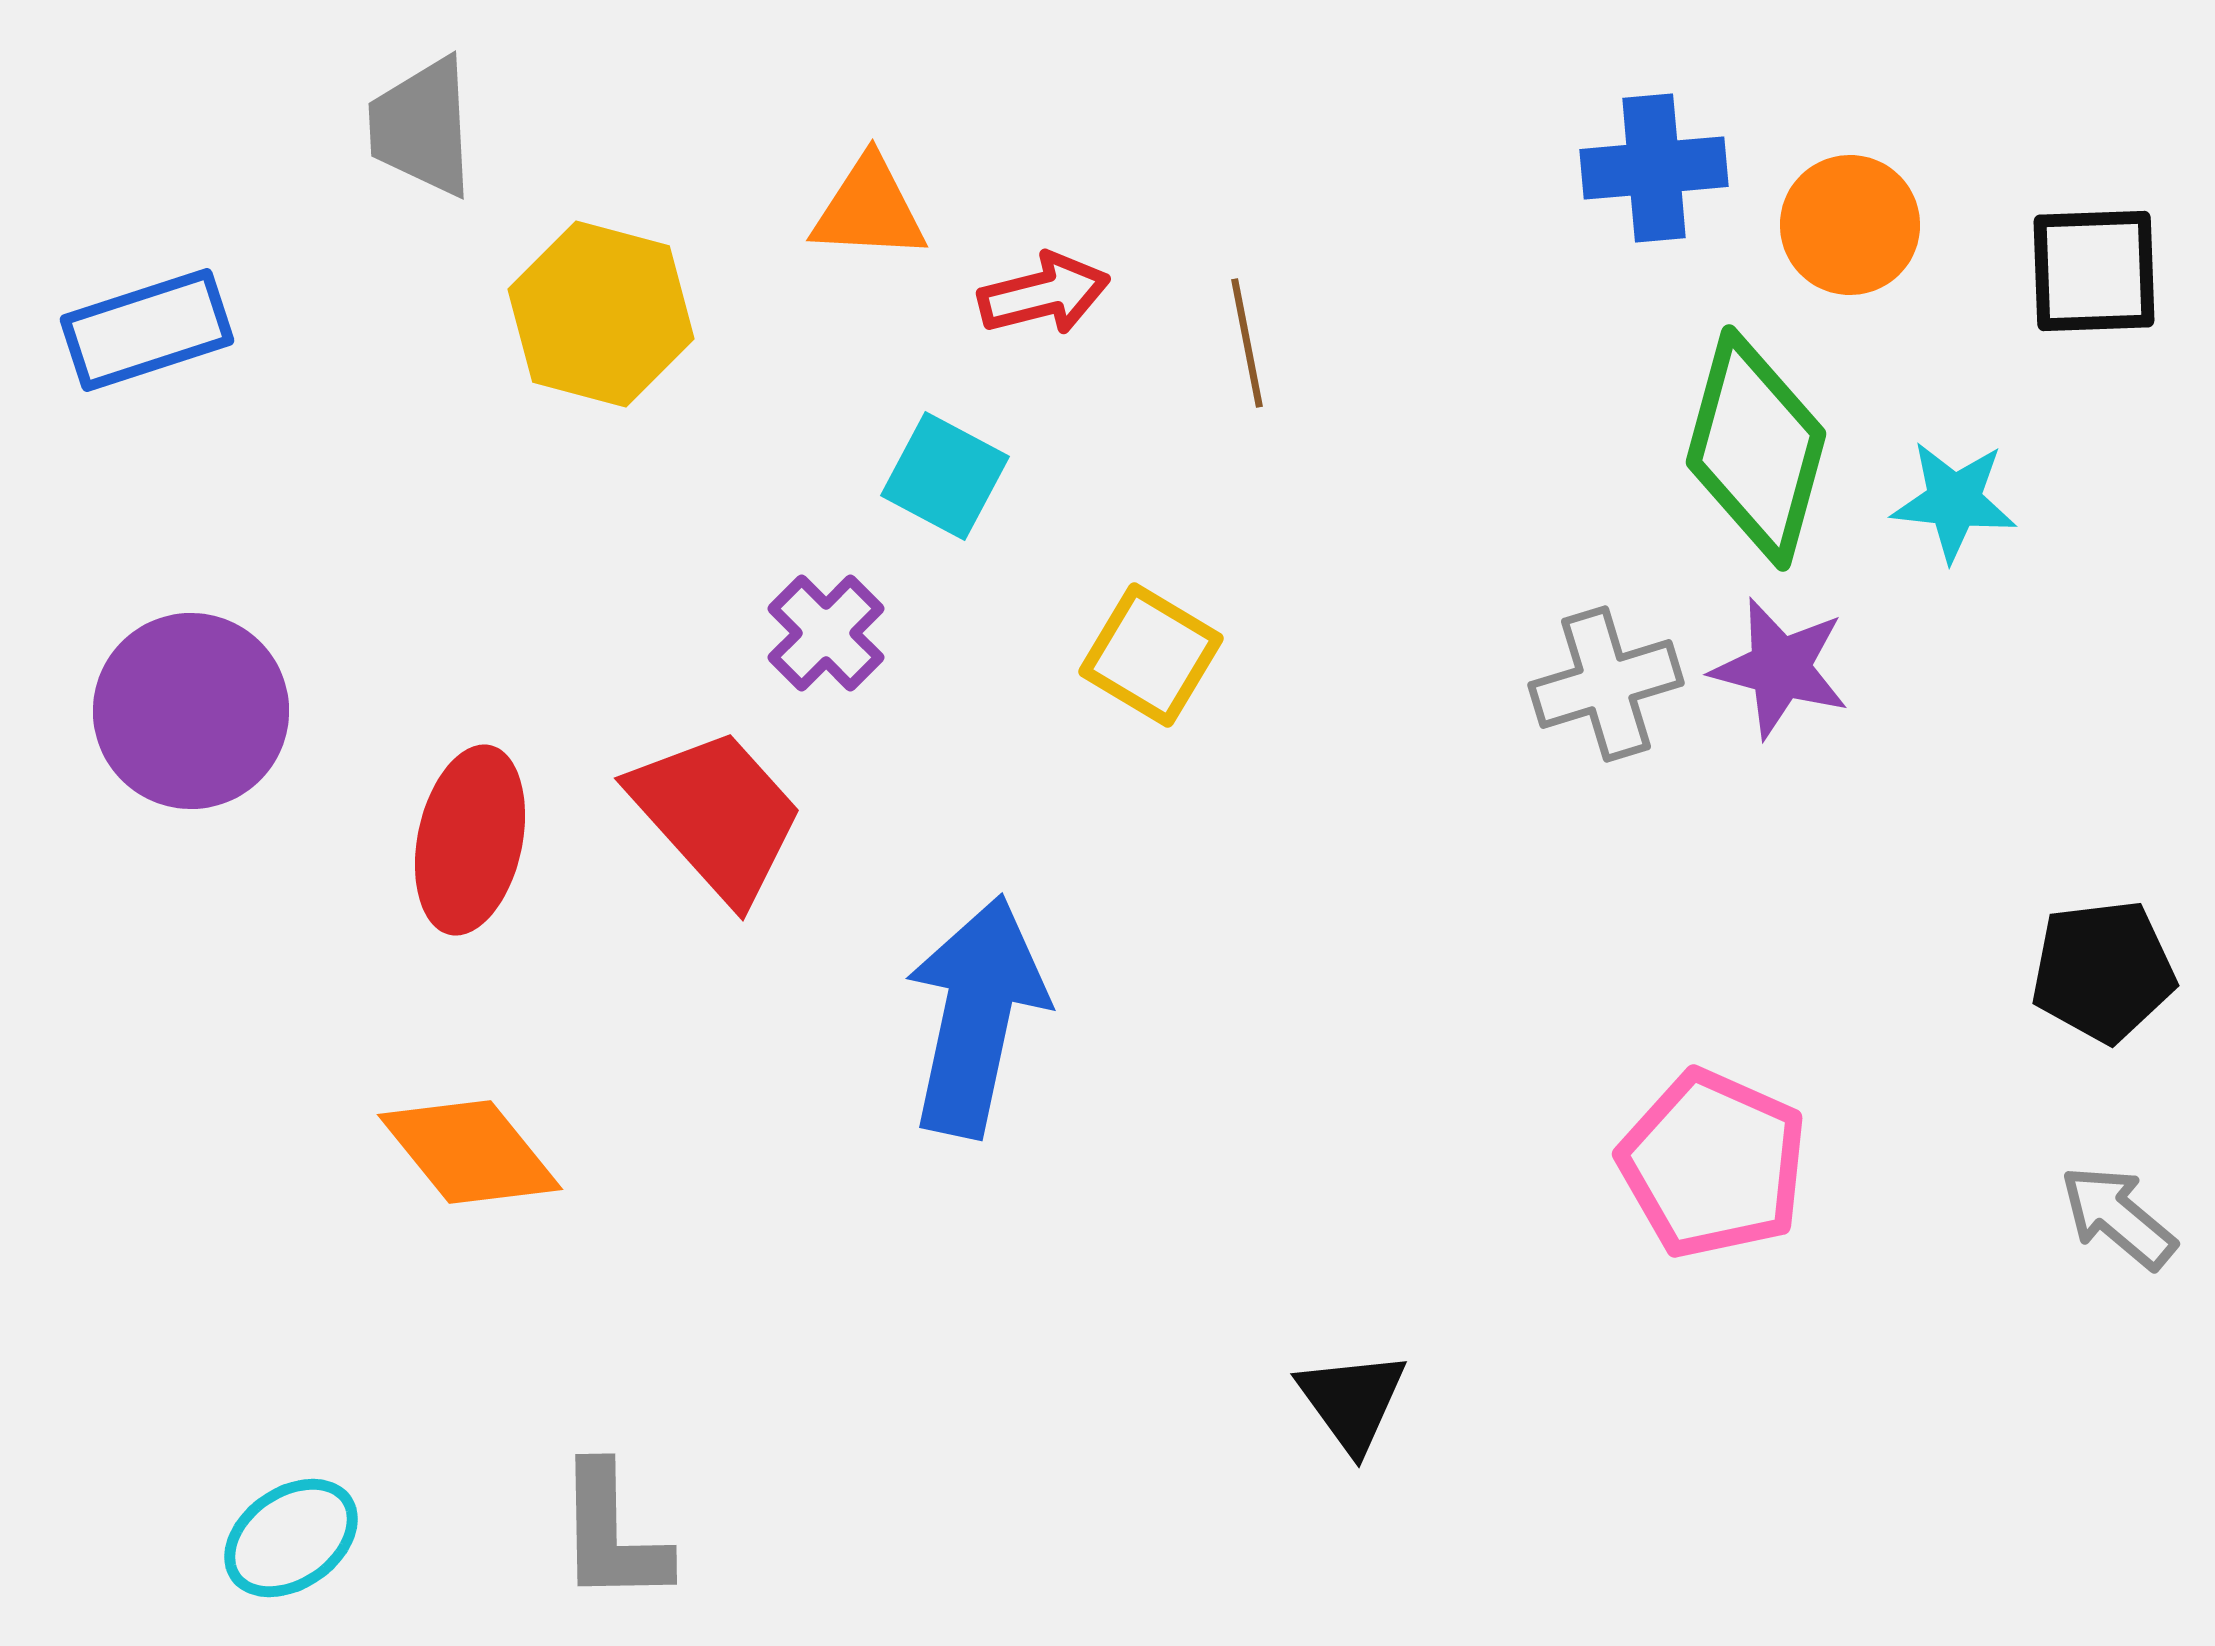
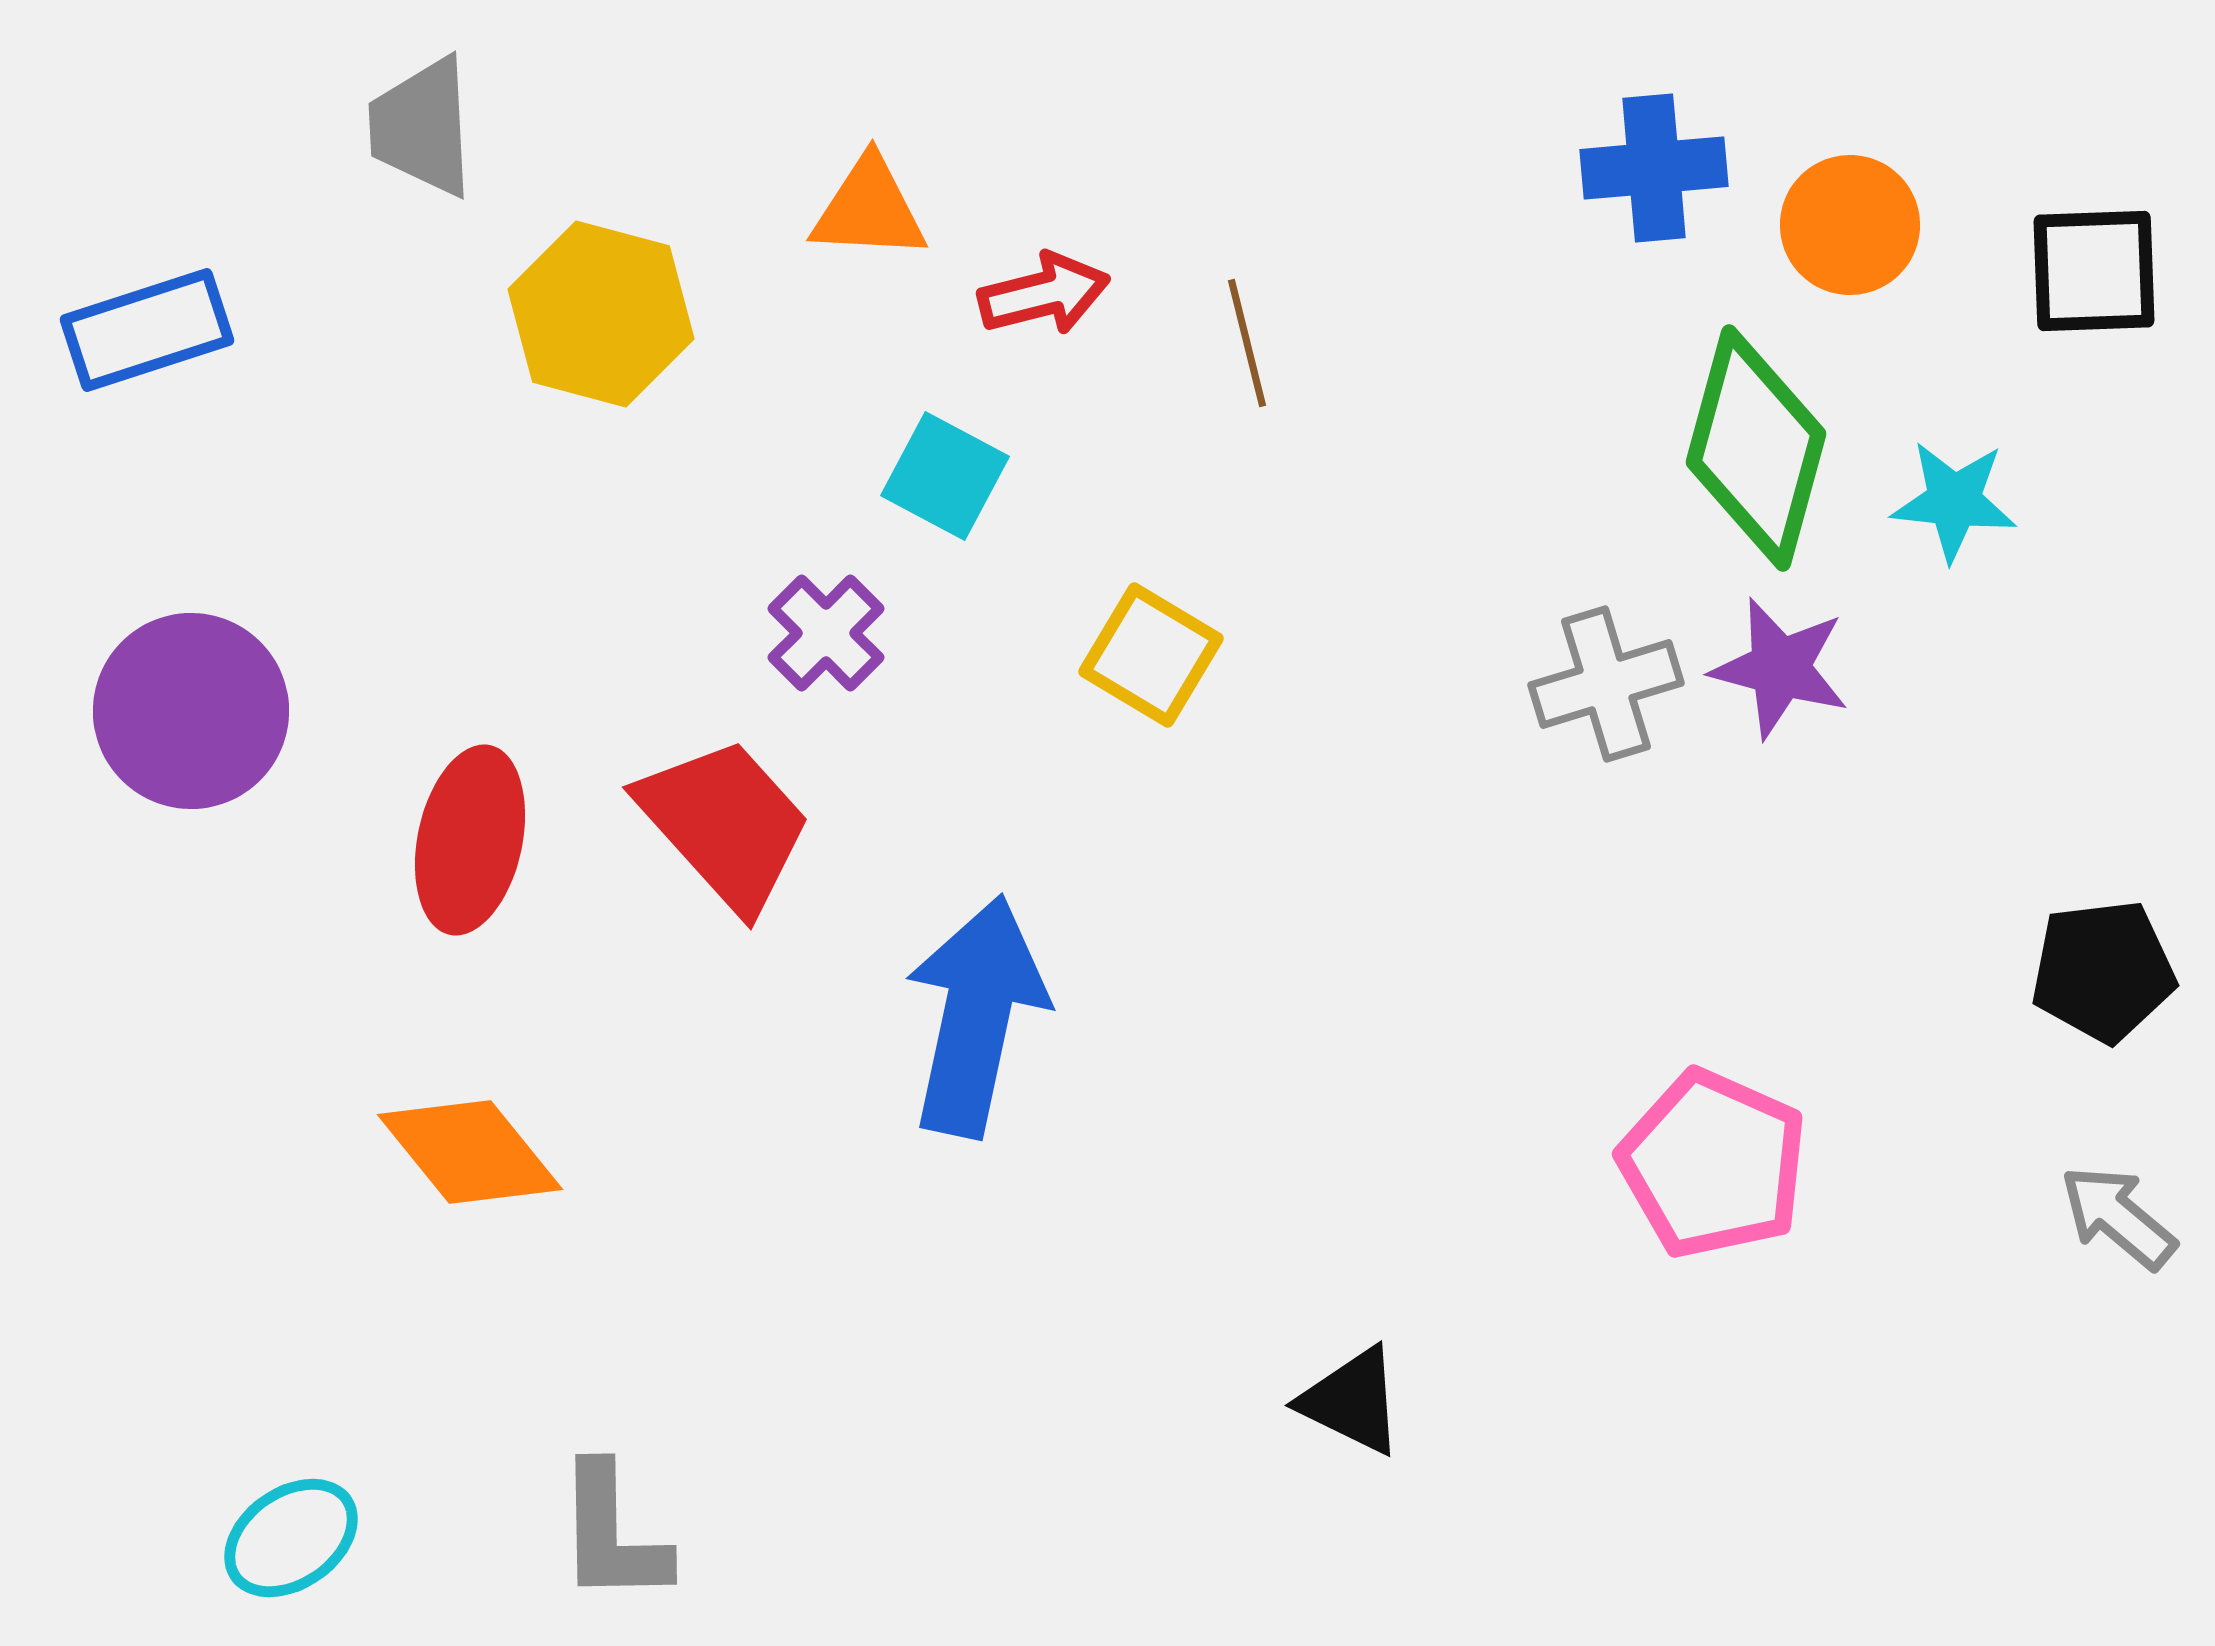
brown line: rotated 3 degrees counterclockwise
red trapezoid: moved 8 px right, 9 px down
black triangle: rotated 28 degrees counterclockwise
